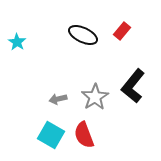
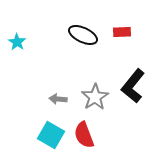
red rectangle: moved 1 px down; rotated 48 degrees clockwise
gray arrow: rotated 18 degrees clockwise
